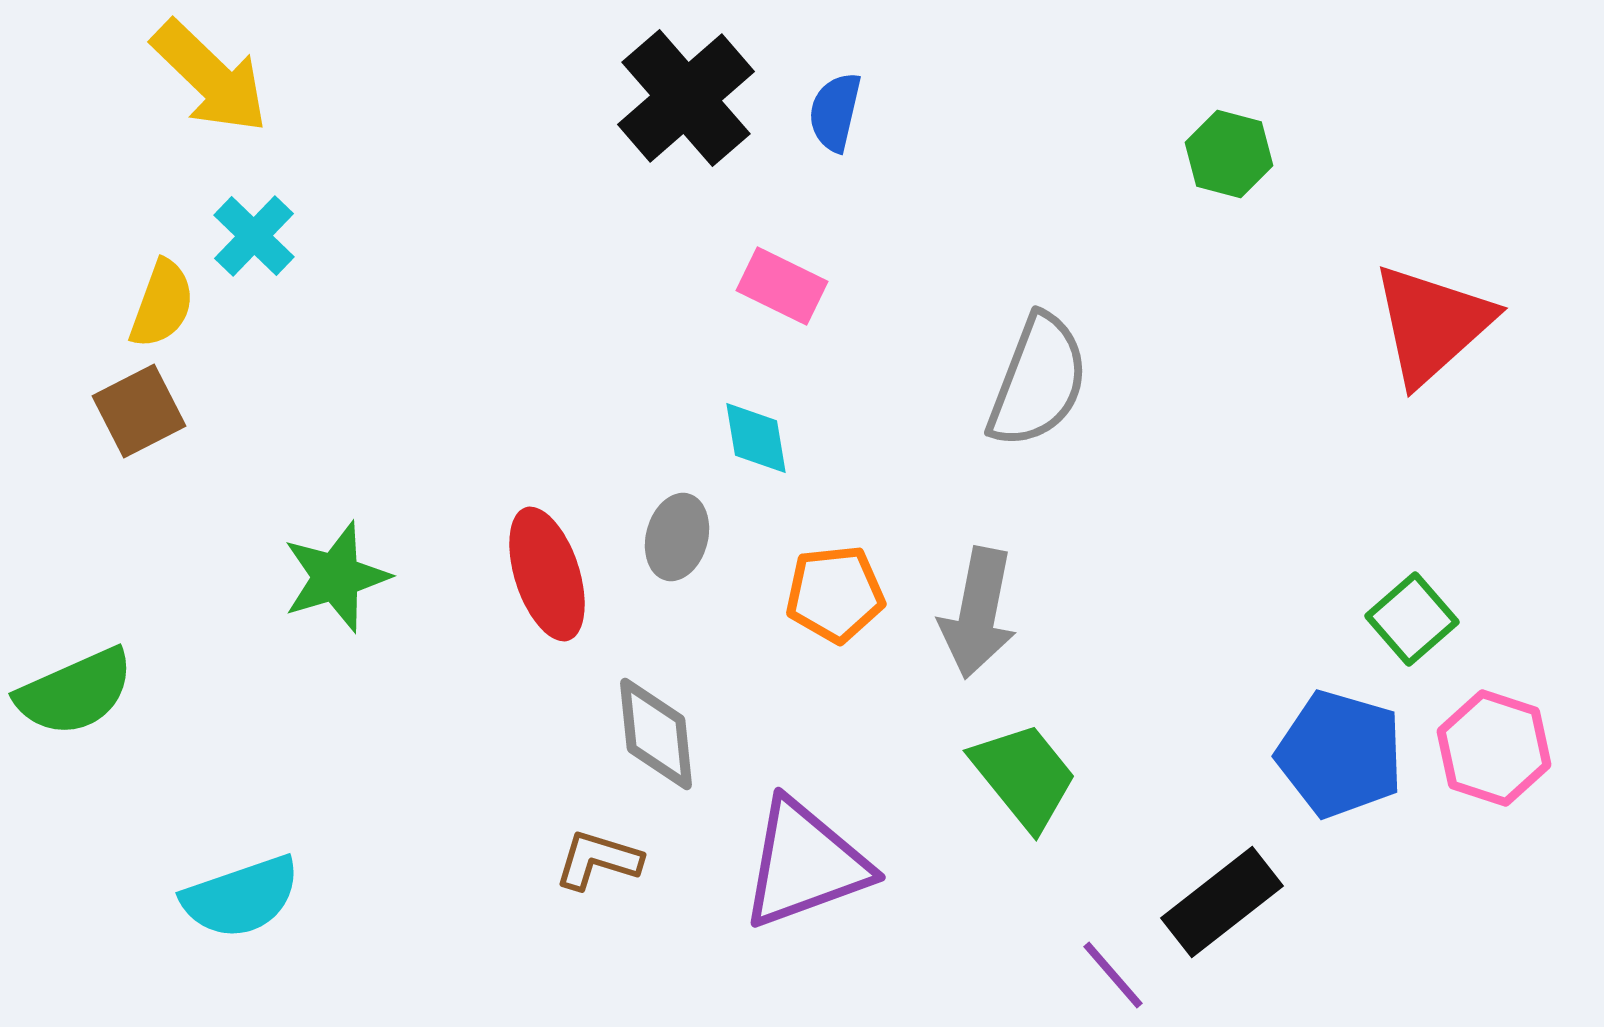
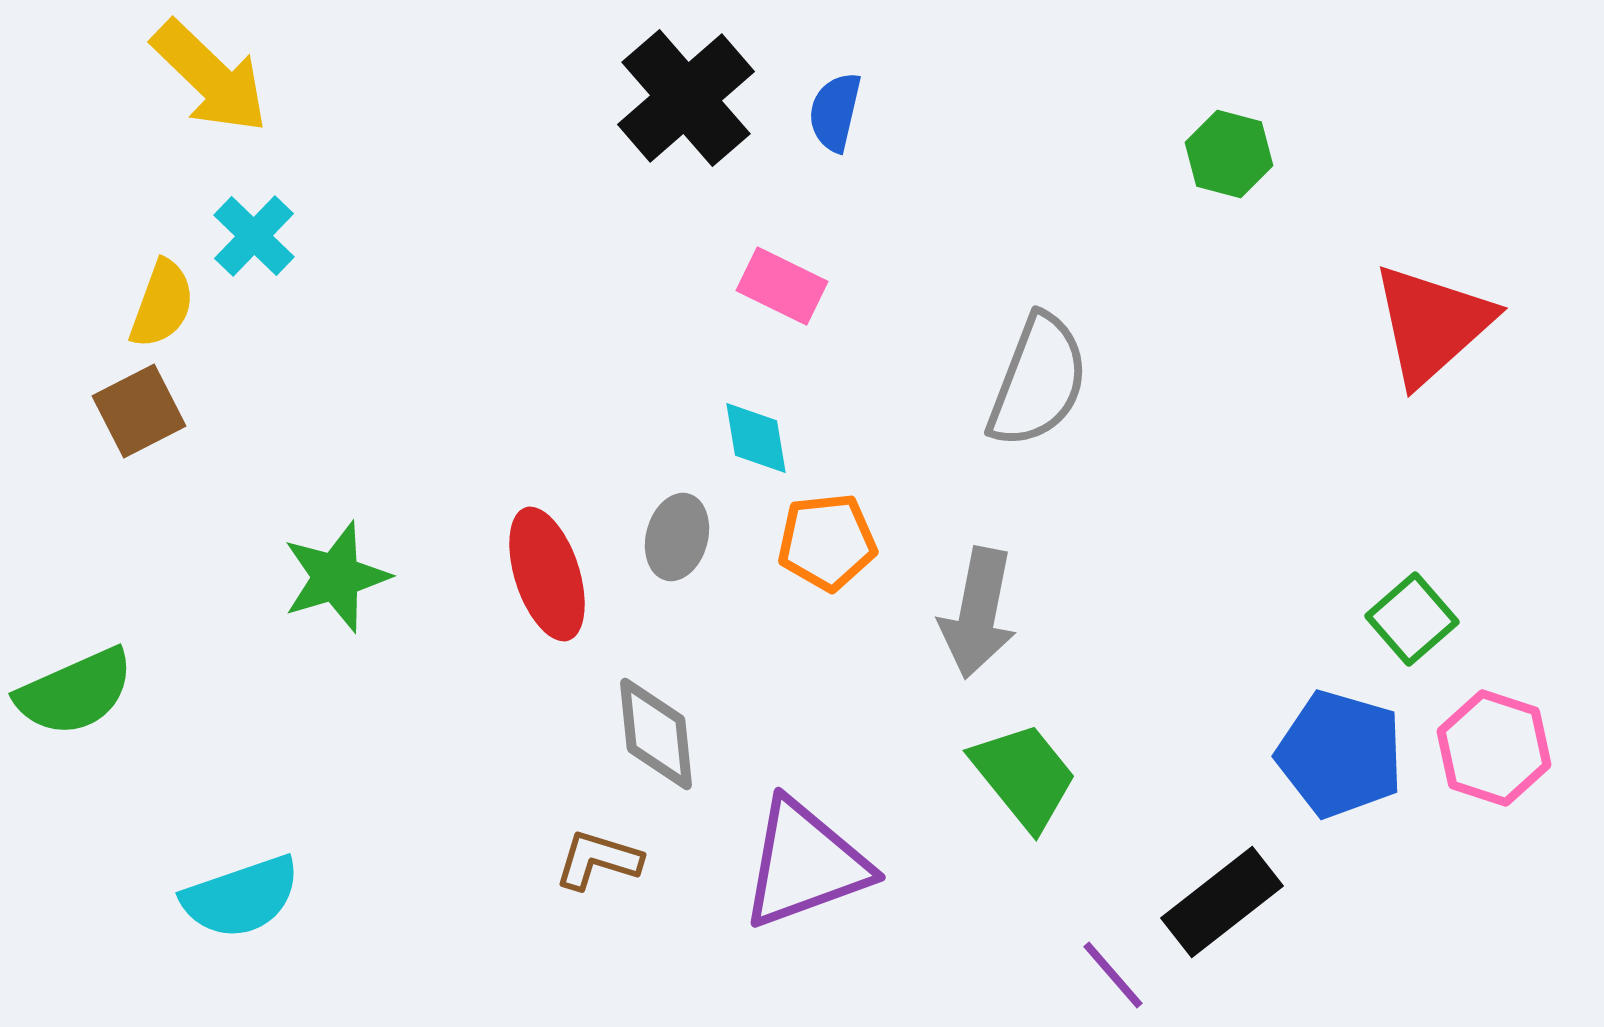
orange pentagon: moved 8 px left, 52 px up
